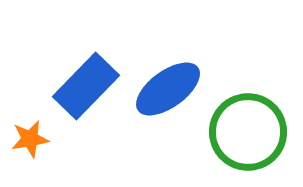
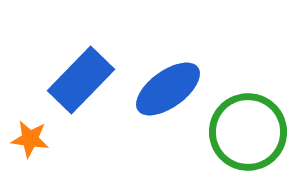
blue rectangle: moved 5 px left, 6 px up
orange star: rotated 18 degrees clockwise
